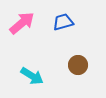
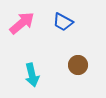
blue trapezoid: rotated 135 degrees counterclockwise
cyan arrow: moved 1 px up; rotated 45 degrees clockwise
